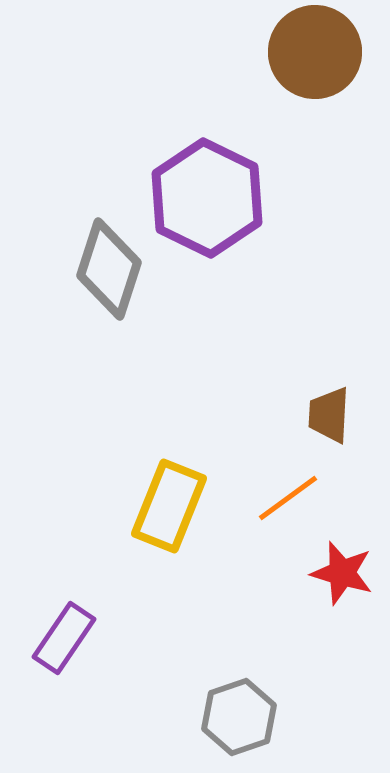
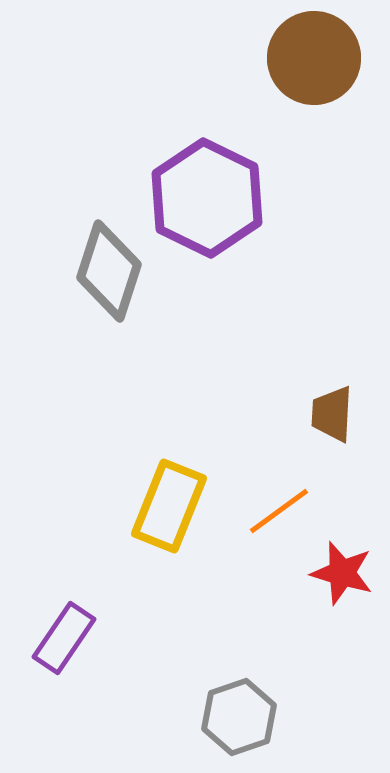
brown circle: moved 1 px left, 6 px down
gray diamond: moved 2 px down
brown trapezoid: moved 3 px right, 1 px up
orange line: moved 9 px left, 13 px down
